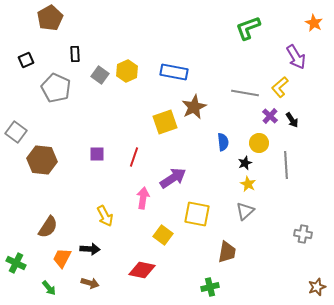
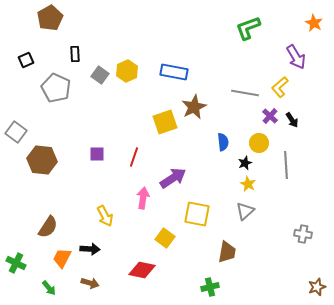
yellow square at (163, 235): moved 2 px right, 3 px down
